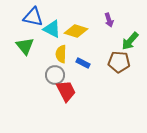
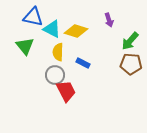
yellow semicircle: moved 3 px left, 2 px up
brown pentagon: moved 12 px right, 2 px down
